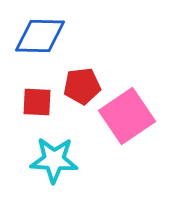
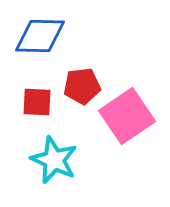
cyan star: rotated 21 degrees clockwise
